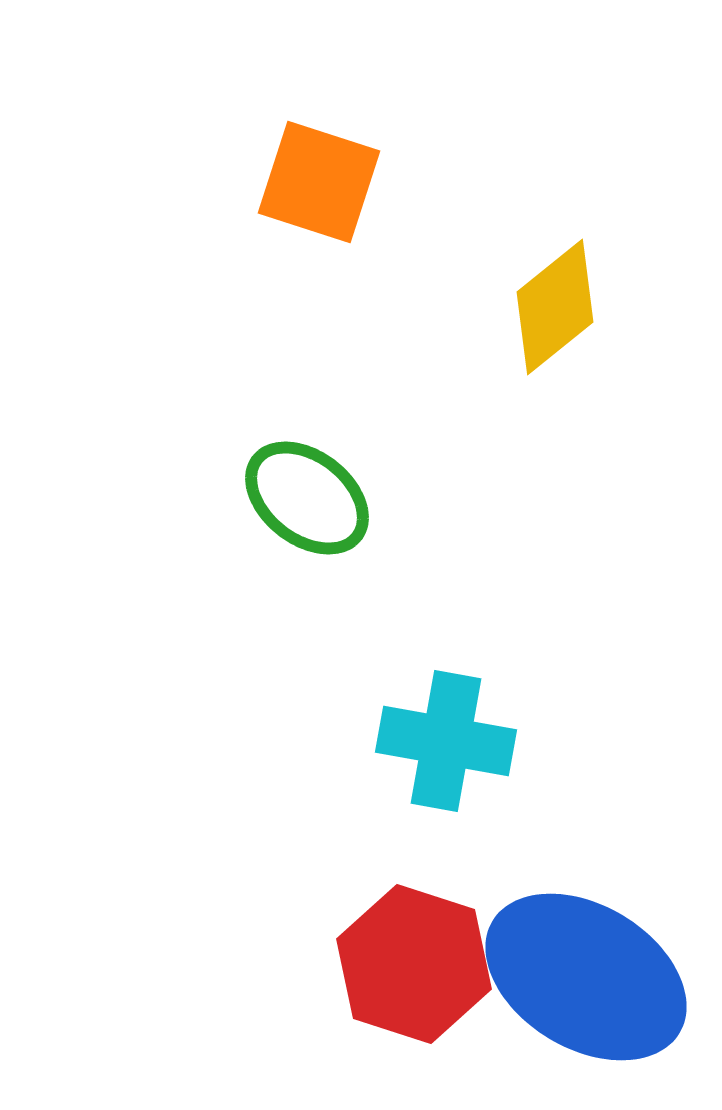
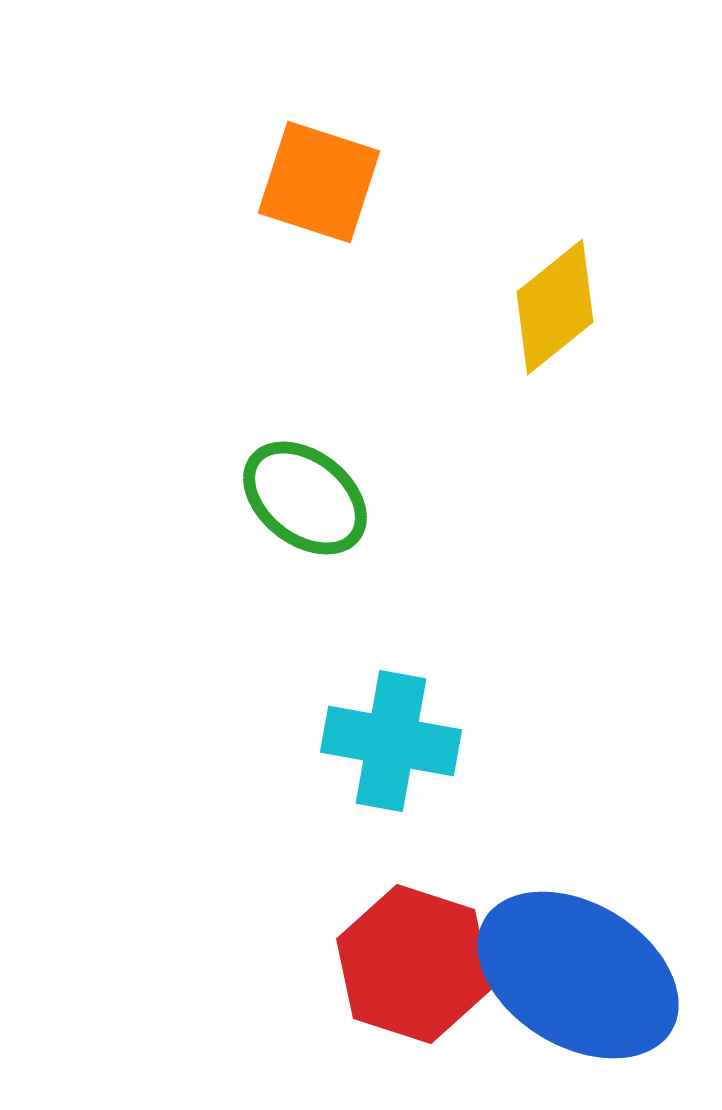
green ellipse: moved 2 px left
cyan cross: moved 55 px left
blue ellipse: moved 8 px left, 2 px up
